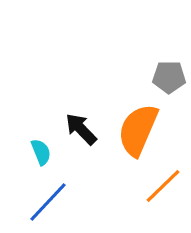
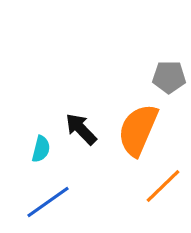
cyan semicircle: moved 3 px up; rotated 36 degrees clockwise
blue line: rotated 12 degrees clockwise
